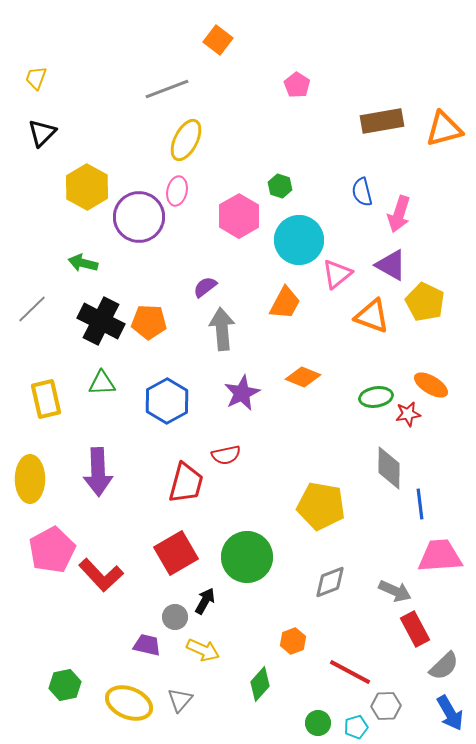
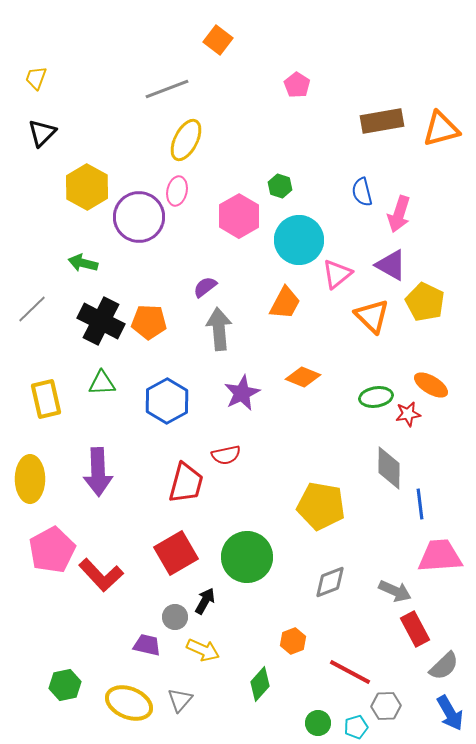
orange triangle at (444, 129): moved 3 px left
orange triangle at (372, 316): rotated 24 degrees clockwise
gray arrow at (222, 329): moved 3 px left
